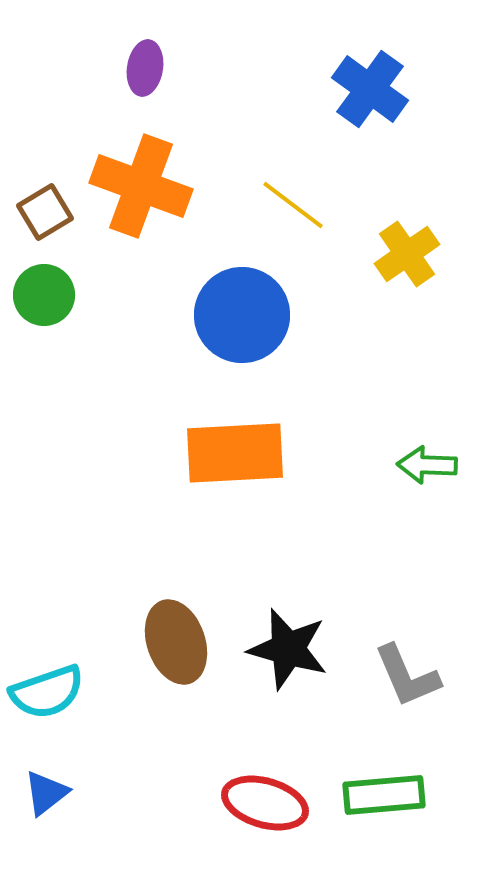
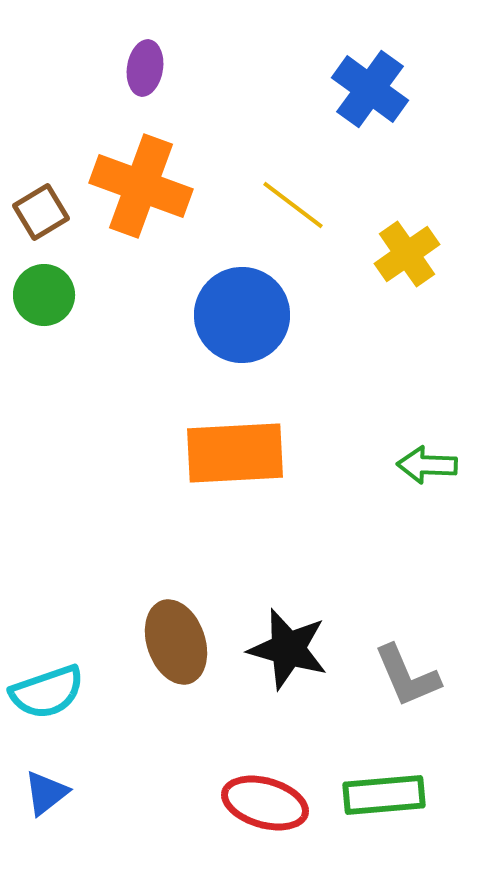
brown square: moved 4 px left
